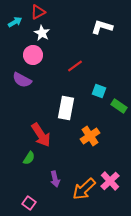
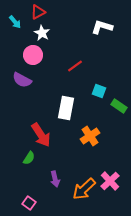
cyan arrow: rotated 80 degrees clockwise
